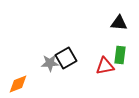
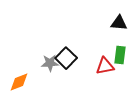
black square: rotated 15 degrees counterclockwise
orange diamond: moved 1 px right, 2 px up
